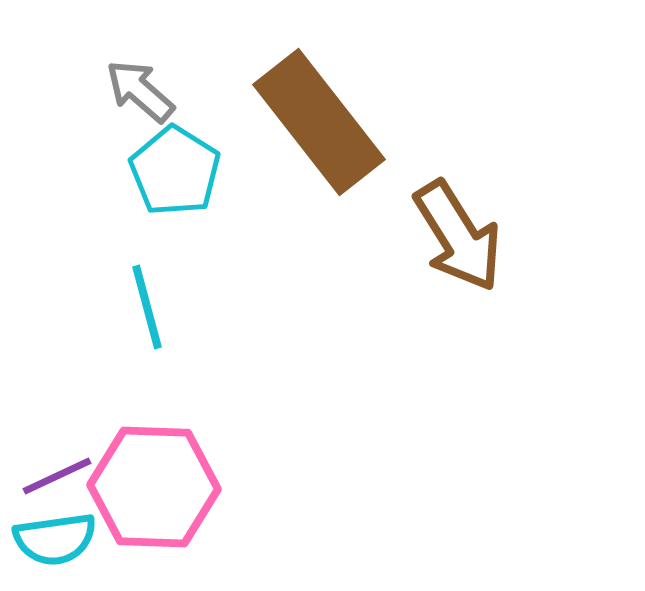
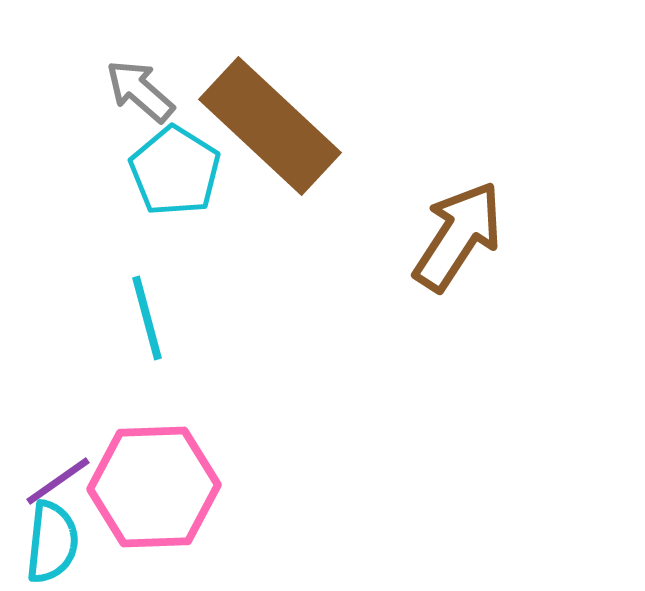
brown rectangle: moved 49 px left, 4 px down; rotated 9 degrees counterclockwise
brown arrow: rotated 115 degrees counterclockwise
cyan line: moved 11 px down
purple line: moved 1 px right, 5 px down; rotated 10 degrees counterclockwise
pink hexagon: rotated 4 degrees counterclockwise
cyan semicircle: moved 3 px left, 3 px down; rotated 76 degrees counterclockwise
